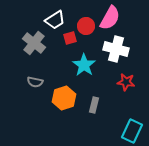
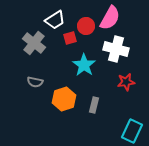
red star: rotated 18 degrees counterclockwise
orange hexagon: moved 1 px down
